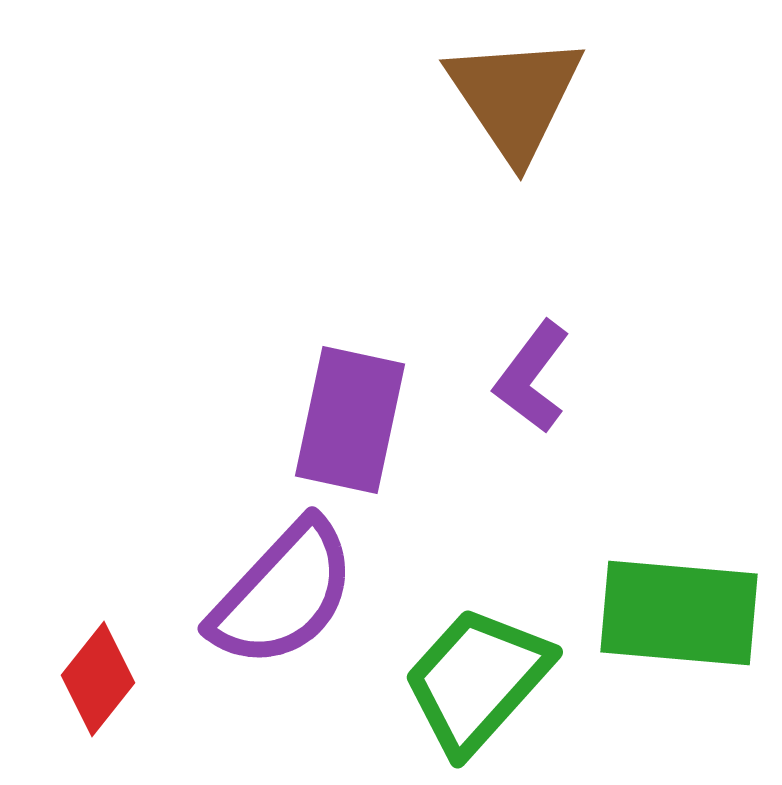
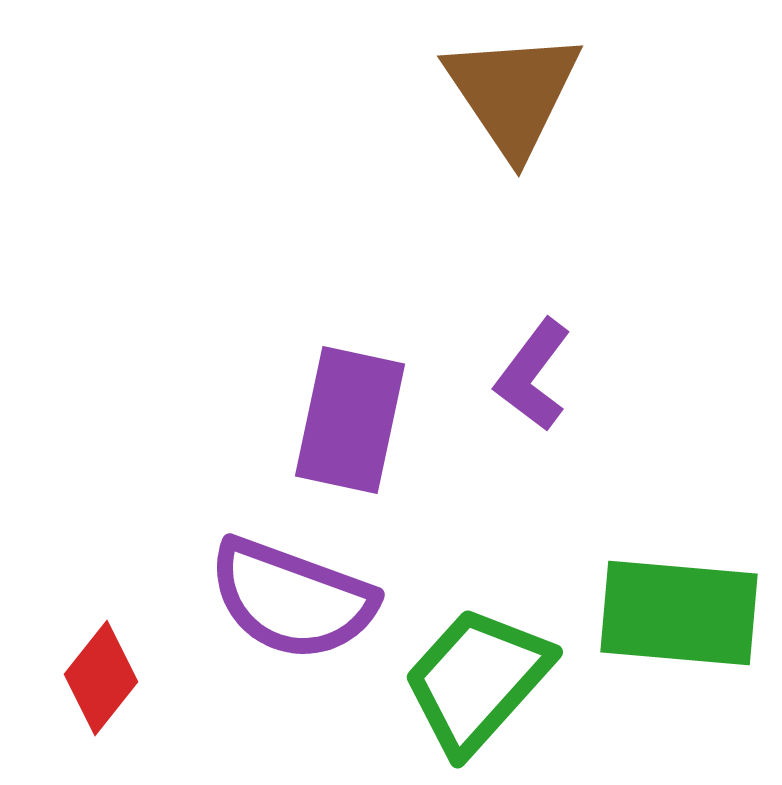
brown triangle: moved 2 px left, 4 px up
purple L-shape: moved 1 px right, 2 px up
purple semicircle: moved 9 px right, 5 px down; rotated 67 degrees clockwise
red diamond: moved 3 px right, 1 px up
